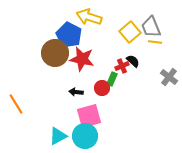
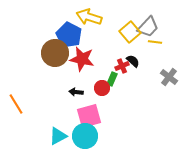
gray trapezoid: moved 3 px left; rotated 115 degrees counterclockwise
